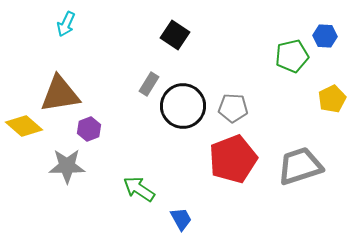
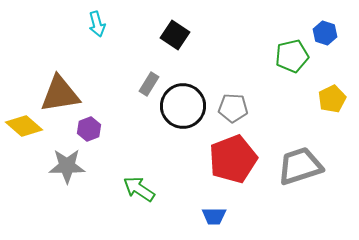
cyan arrow: moved 31 px right; rotated 40 degrees counterclockwise
blue hexagon: moved 3 px up; rotated 15 degrees clockwise
blue trapezoid: moved 33 px right, 3 px up; rotated 120 degrees clockwise
